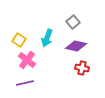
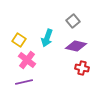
gray square: moved 1 px up
purple line: moved 1 px left, 1 px up
